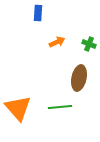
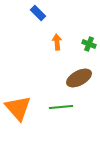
blue rectangle: rotated 49 degrees counterclockwise
orange arrow: rotated 70 degrees counterclockwise
brown ellipse: rotated 50 degrees clockwise
green line: moved 1 px right
